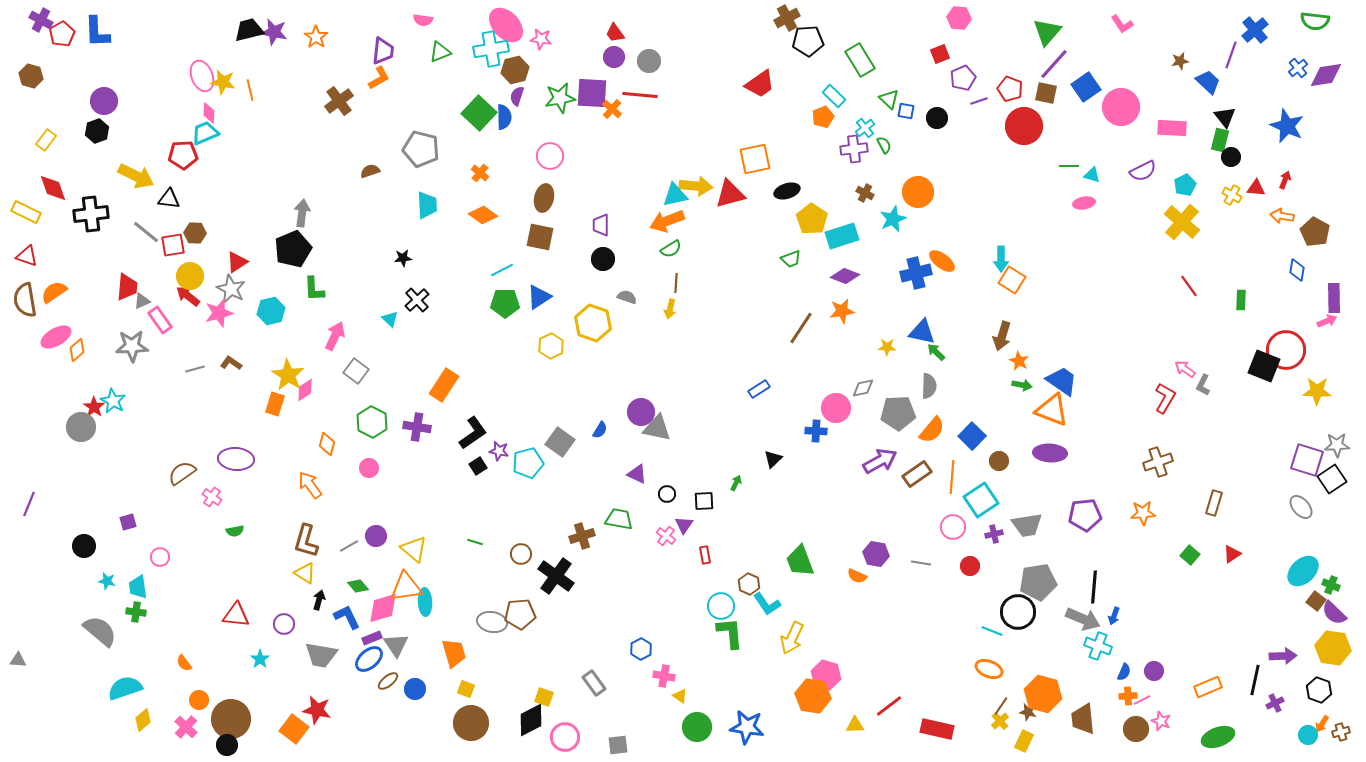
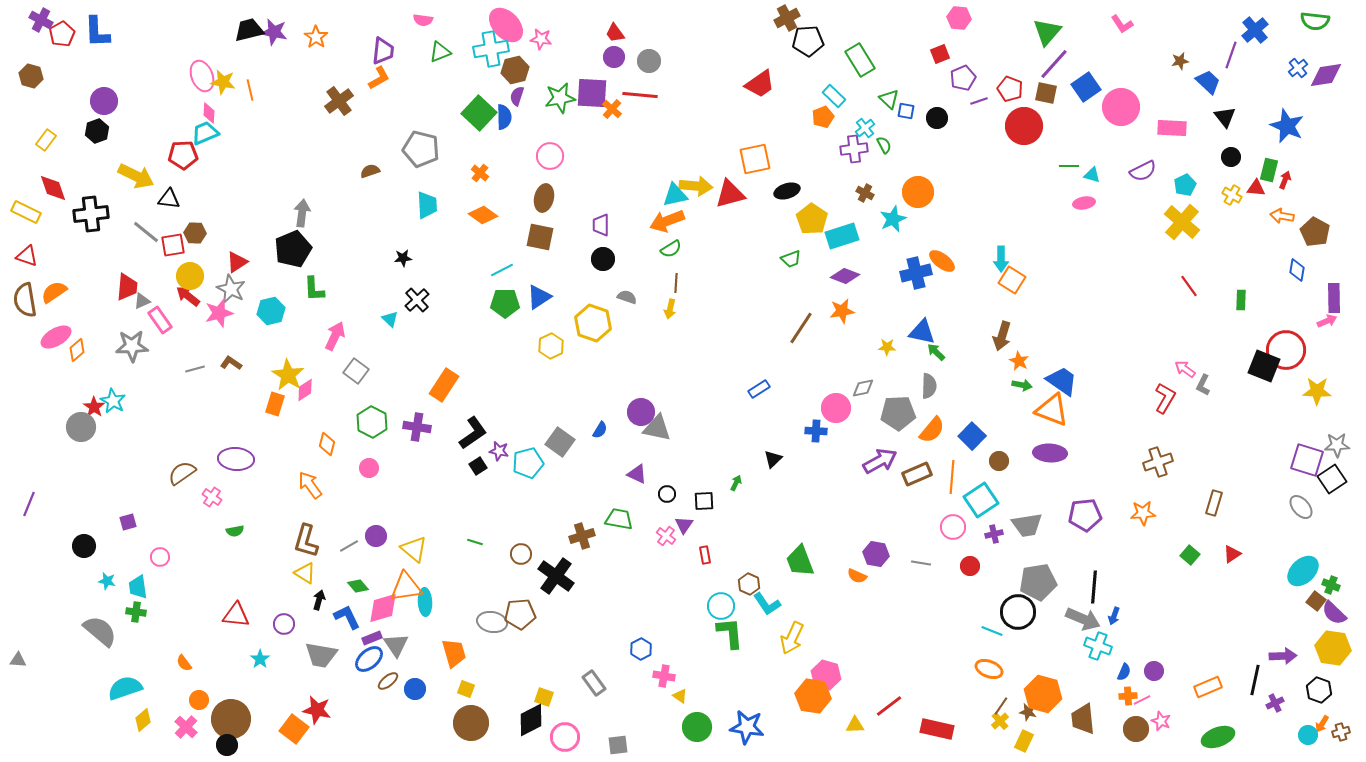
green rectangle at (1220, 140): moved 49 px right, 30 px down
brown rectangle at (917, 474): rotated 12 degrees clockwise
